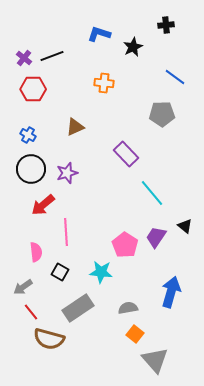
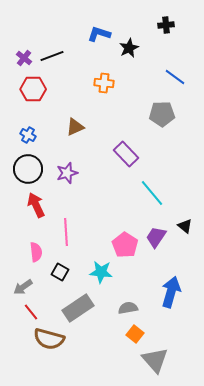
black star: moved 4 px left, 1 px down
black circle: moved 3 px left
red arrow: moved 7 px left; rotated 105 degrees clockwise
